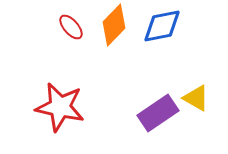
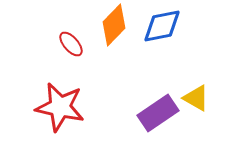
red ellipse: moved 17 px down
